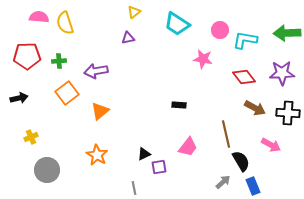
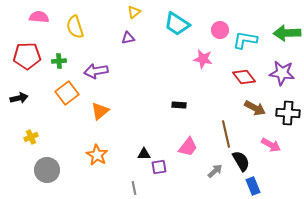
yellow semicircle: moved 10 px right, 4 px down
purple star: rotated 10 degrees clockwise
black triangle: rotated 24 degrees clockwise
gray arrow: moved 8 px left, 11 px up
